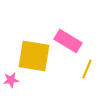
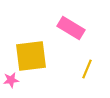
pink rectangle: moved 3 px right, 13 px up
yellow square: moved 3 px left; rotated 16 degrees counterclockwise
